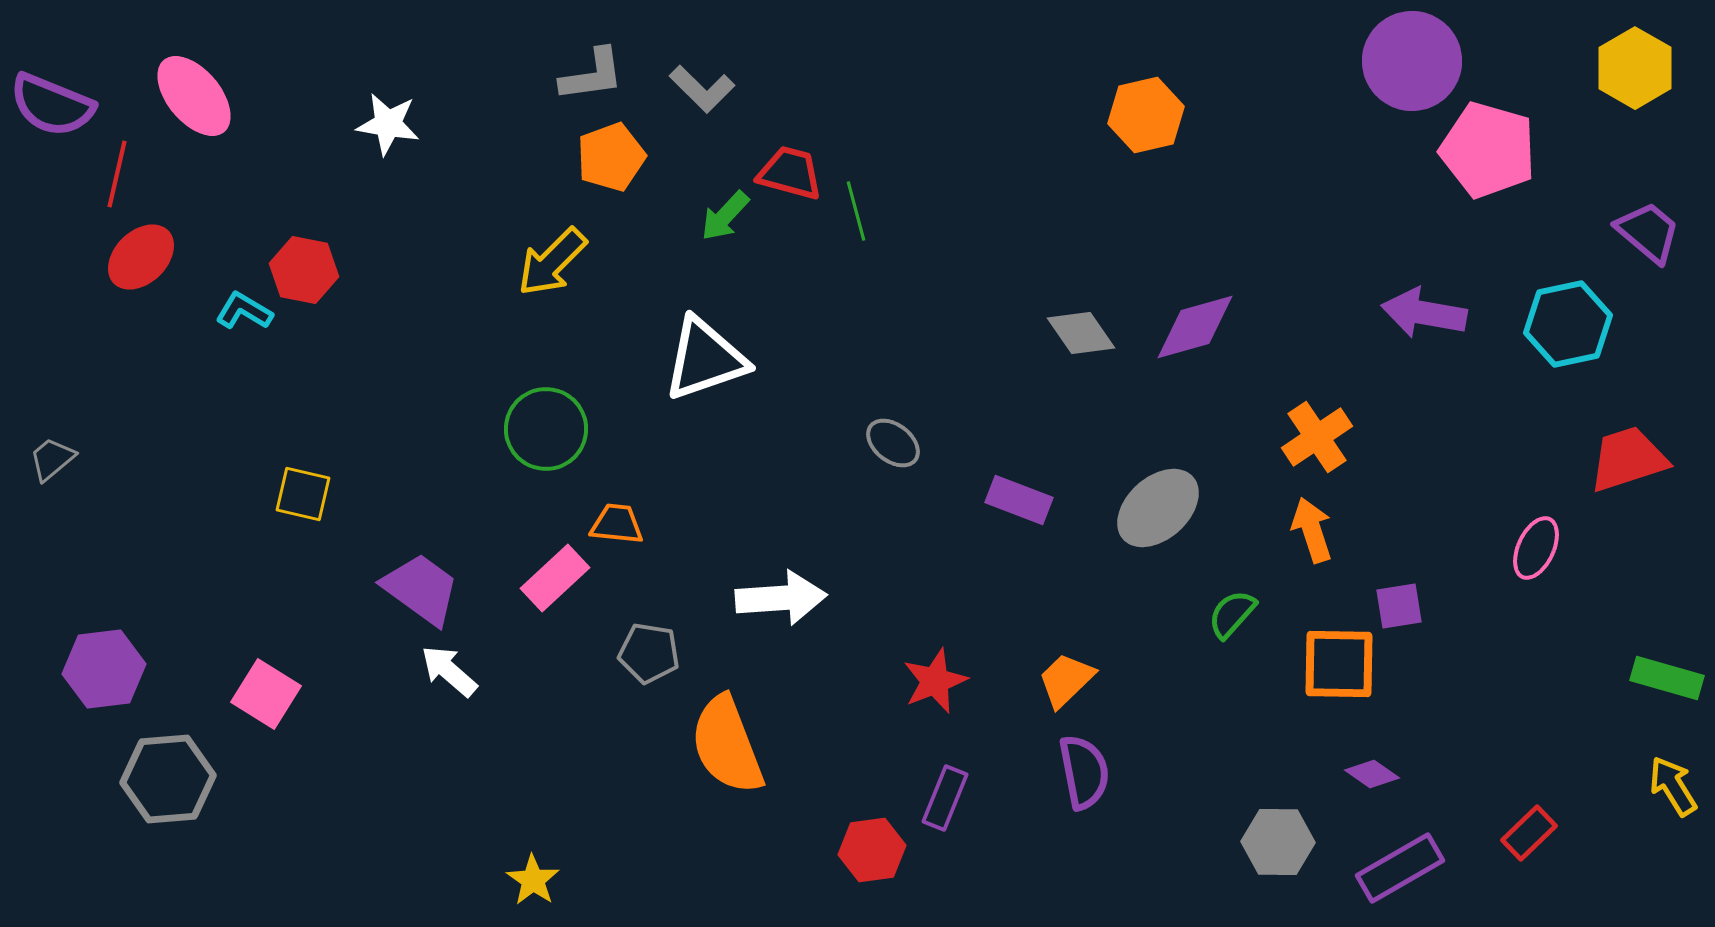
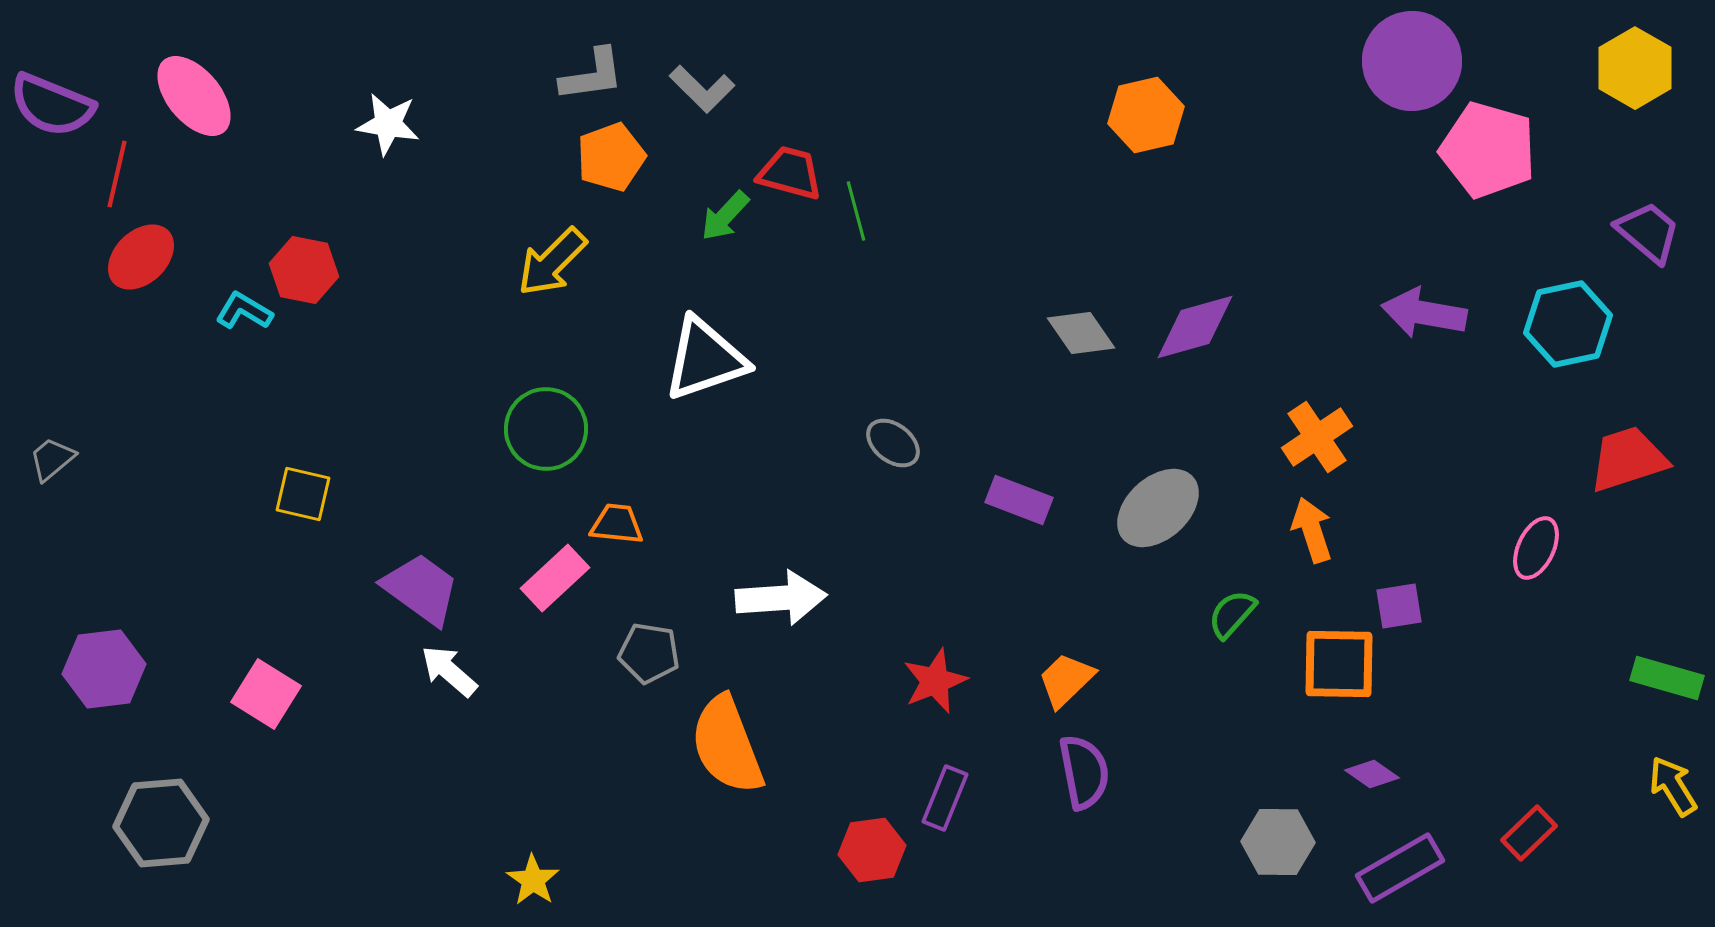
gray hexagon at (168, 779): moved 7 px left, 44 px down
